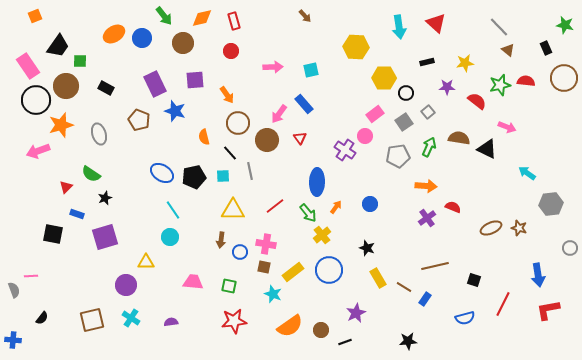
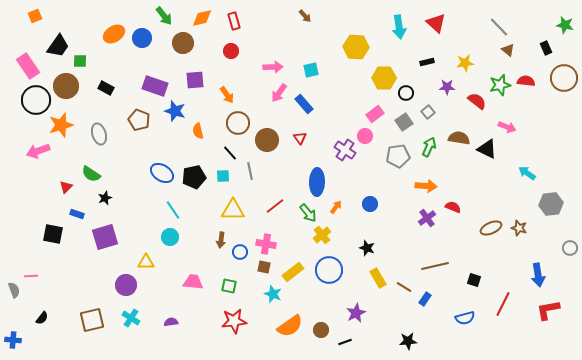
purple rectangle at (155, 84): moved 2 px down; rotated 45 degrees counterclockwise
pink arrow at (279, 114): moved 21 px up
orange semicircle at (204, 137): moved 6 px left, 6 px up
